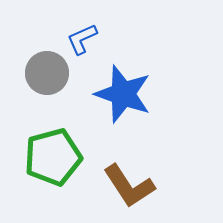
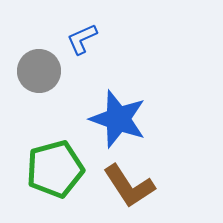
gray circle: moved 8 px left, 2 px up
blue star: moved 5 px left, 25 px down
green pentagon: moved 2 px right, 12 px down
